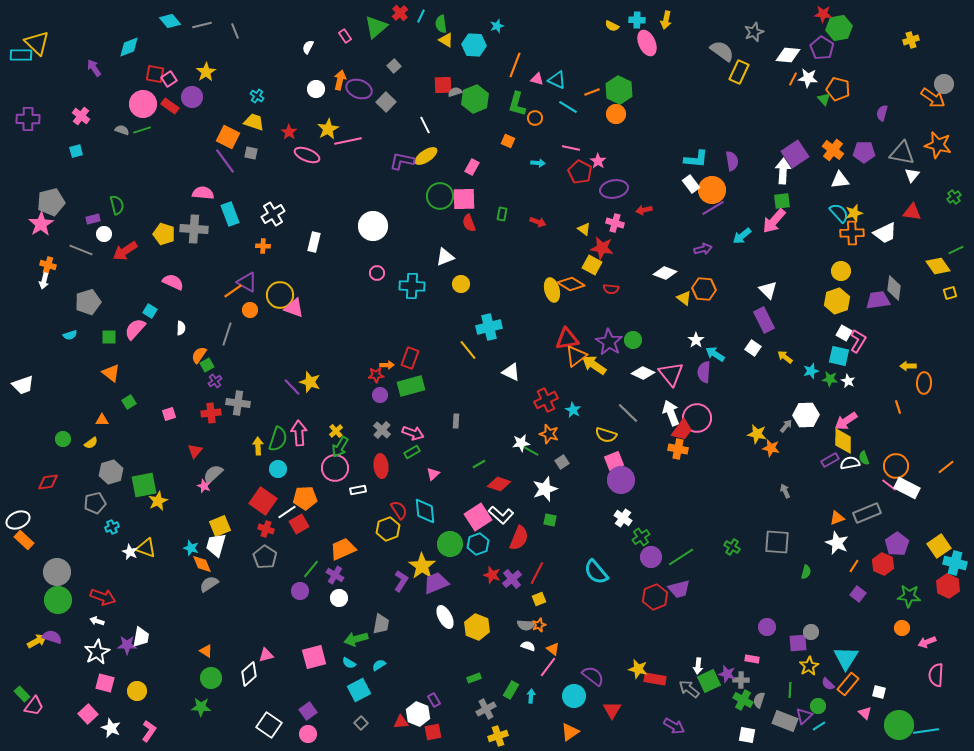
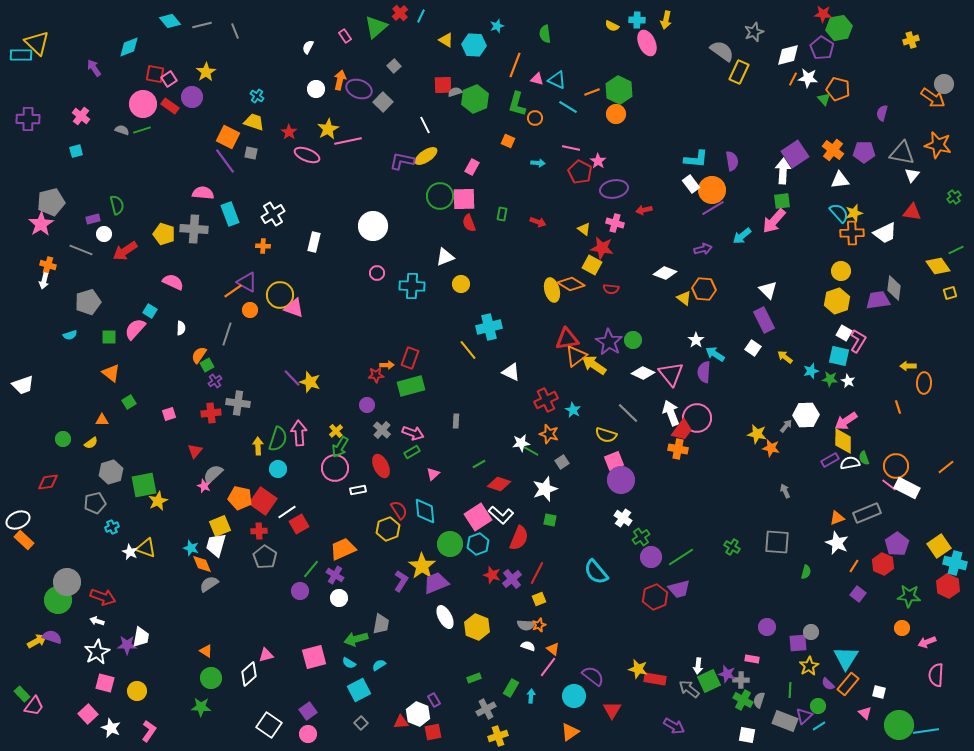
green semicircle at (441, 24): moved 104 px right, 10 px down
white diamond at (788, 55): rotated 20 degrees counterclockwise
gray square at (386, 102): moved 3 px left
purple line at (292, 387): moved 9 px up
purple circle at (380, 395): moved 13 px left, 10 px down
red ellipse at (381, 466): rotated 20 degrees counterclockwise
orange pentagon at (305, 498): moved 65 px left; rotated 15 degrees clockwise
red cross at (266, 529): moved 7 px left, 2 px down; rotated 21 degrees counterclockwise
gray circle at (57, 572): moved 10 px right, 10 px down
green rectangle at (511, 690): moved 2 px up
